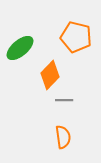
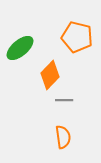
orange pentagon: moved 1 px right
